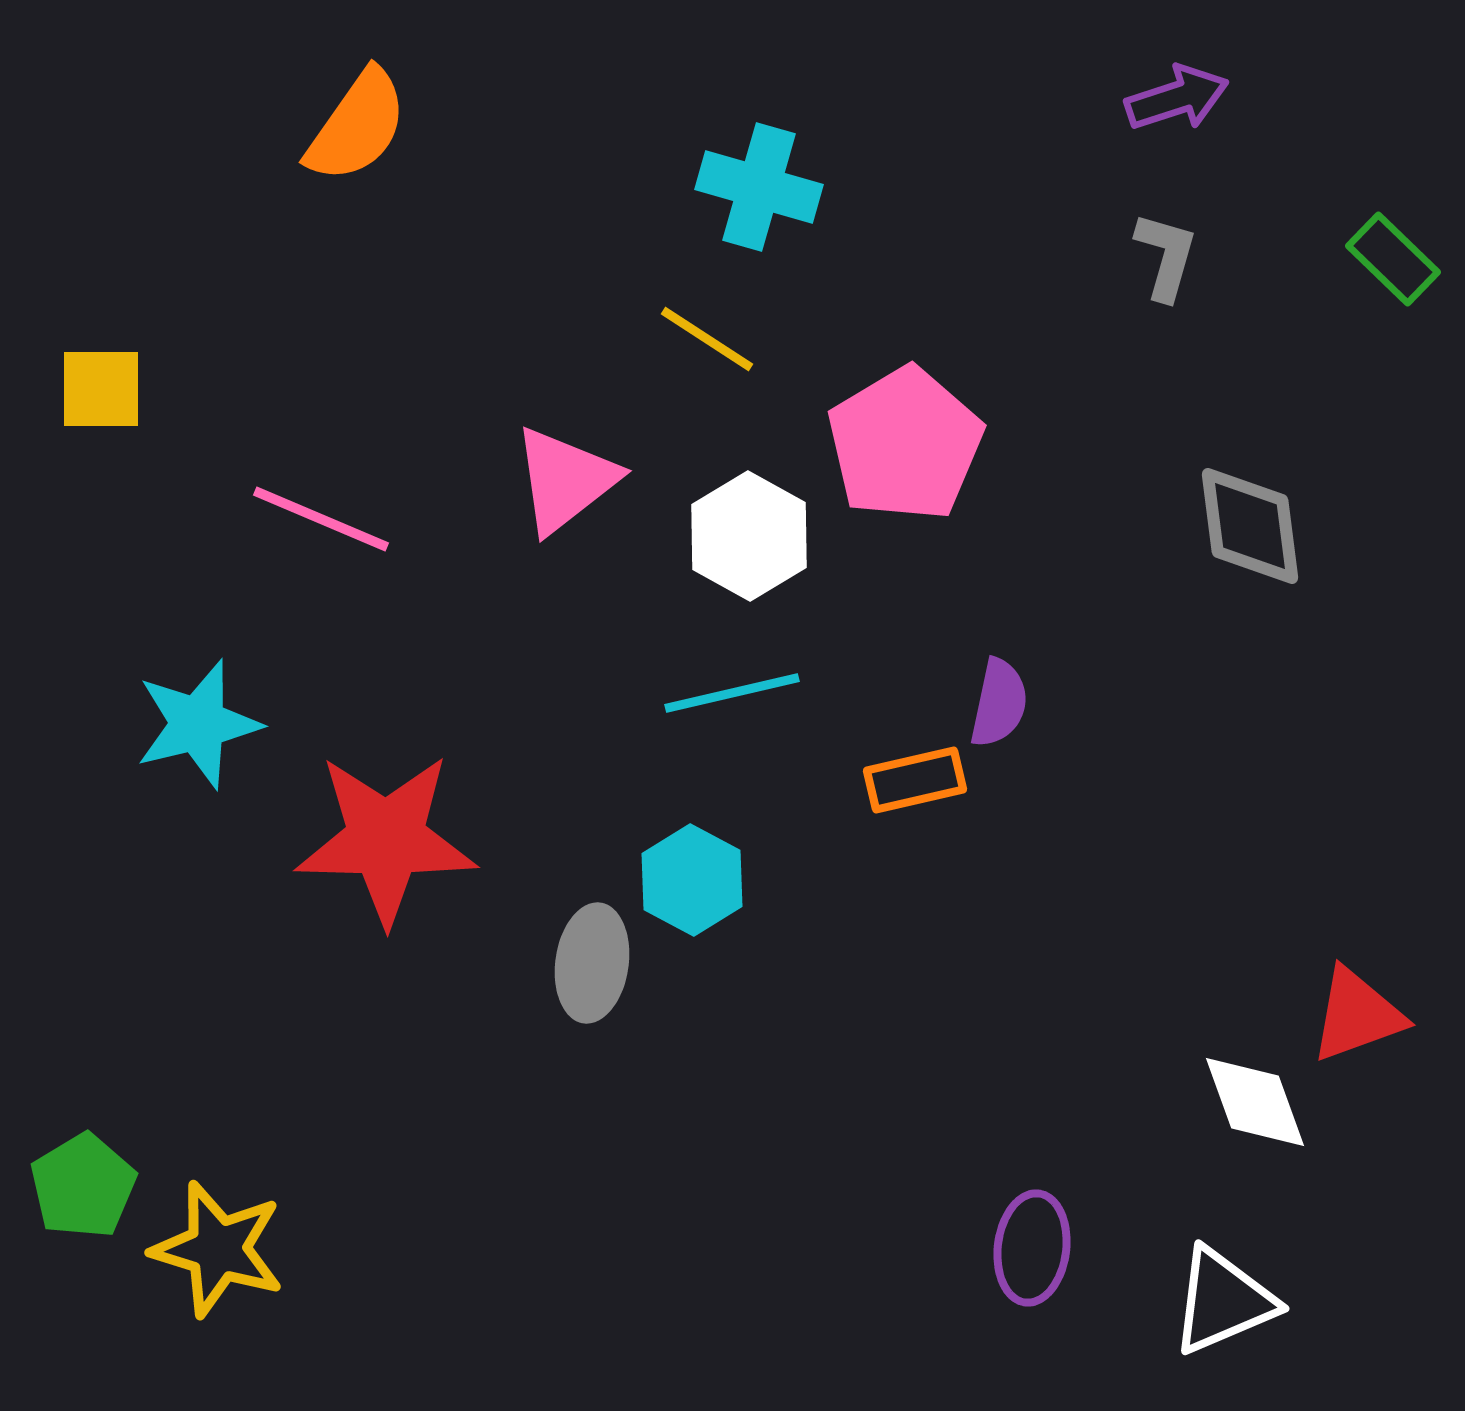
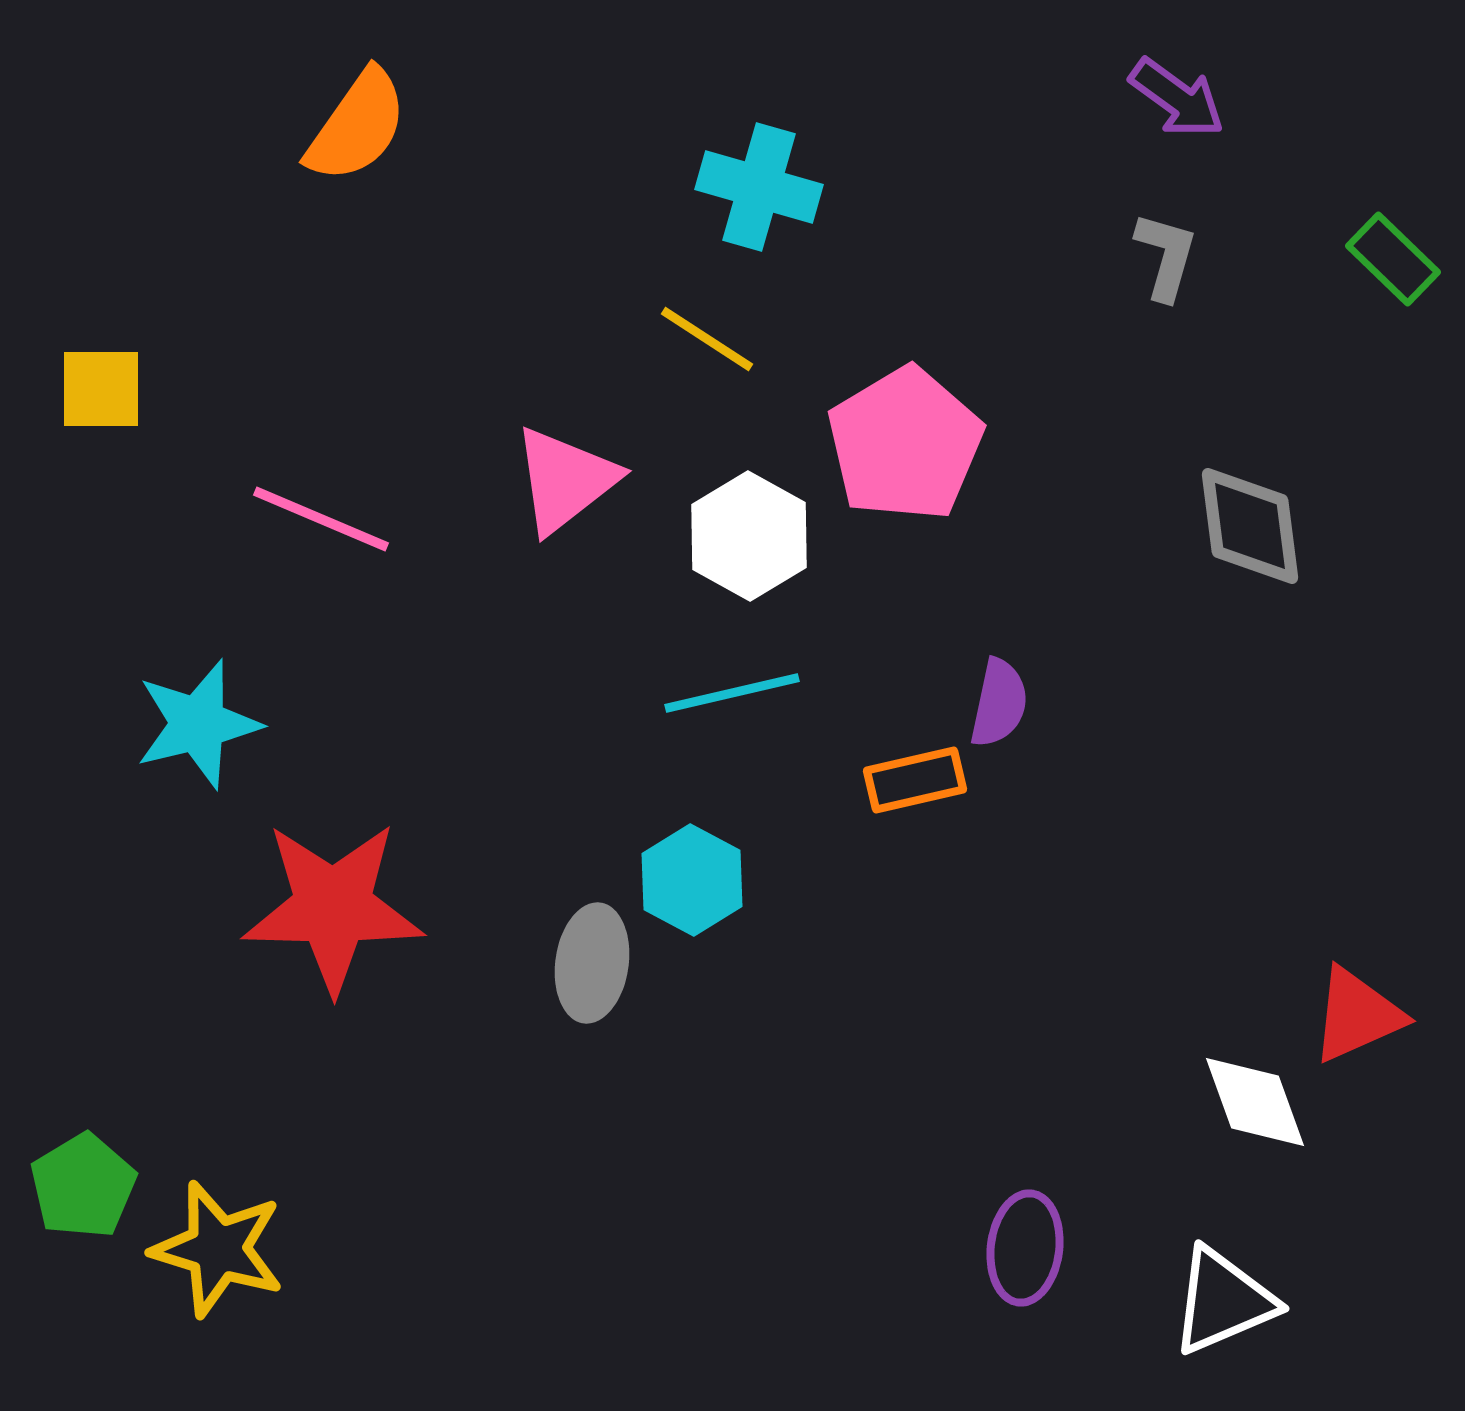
purple arrow: rotated 54 degrees clockwise
red star: moved 53 px left, 68 px down
red triangle: rotated 4 degrees counterclockwise
purple ellipse: moved 7 px left
